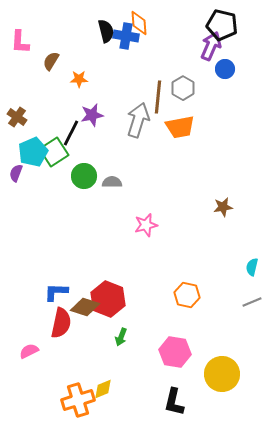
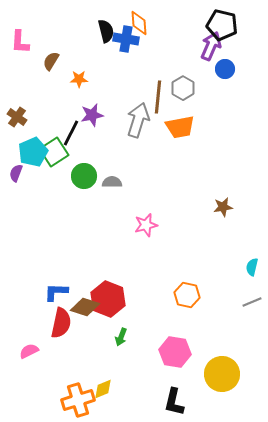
blue cross: moved 3 px down
